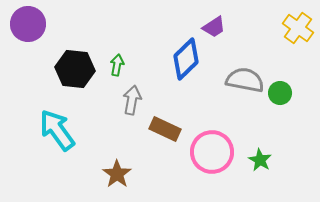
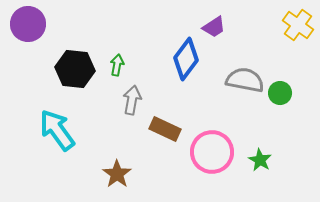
yellow cross: moved 3 px up
blue diamond: rotated 9 degrees counterclockwise
